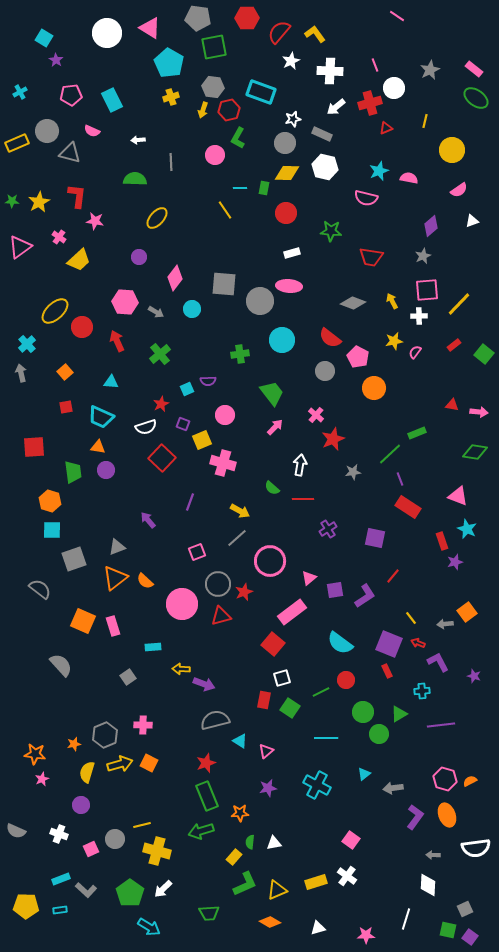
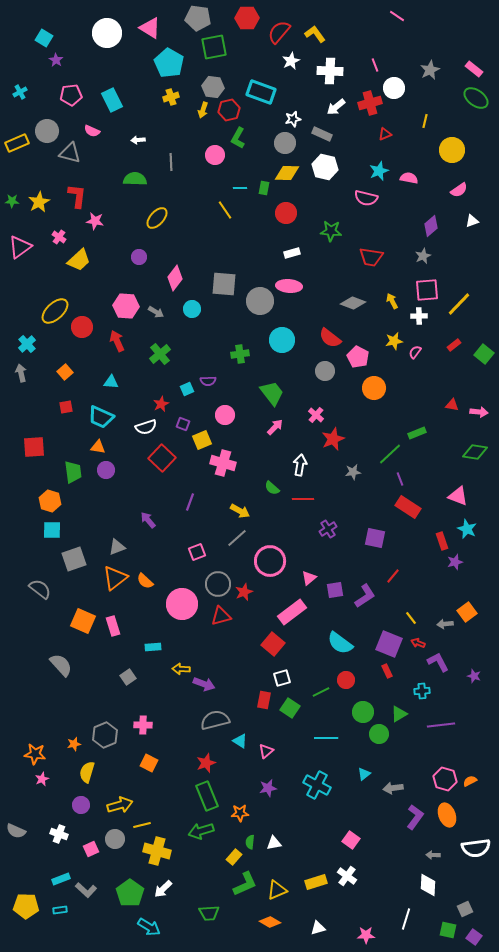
red triangle at (386, 128): moved 1 px left, 6 px down
pink hexagon at (125, 302): moved 1 px right, 4 px down
yellow arrow at (120, 764): moved 41 px down
purple square at (470, 937): moved 4 px right
